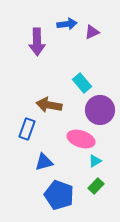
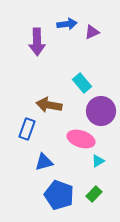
purple circle: moved 1 px right, 1 px down
cyan triangle: moved 3 px right
green rectangle: moved 2 px left, 8 px down
